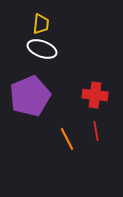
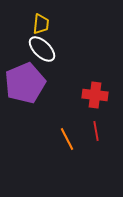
white ellipse: rotated 24 degrees clockwise
purple pentagon: moved 5 px left, 13 px up
